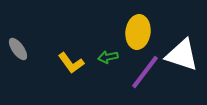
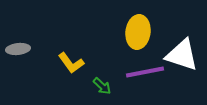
gray ellipse: rotated 60 degrees counterclockwise
green arrow: moved 6 px left, 29 px down; rotated 126 degrees counterclockwise
purple line: rotated 42 degrees clockwise
